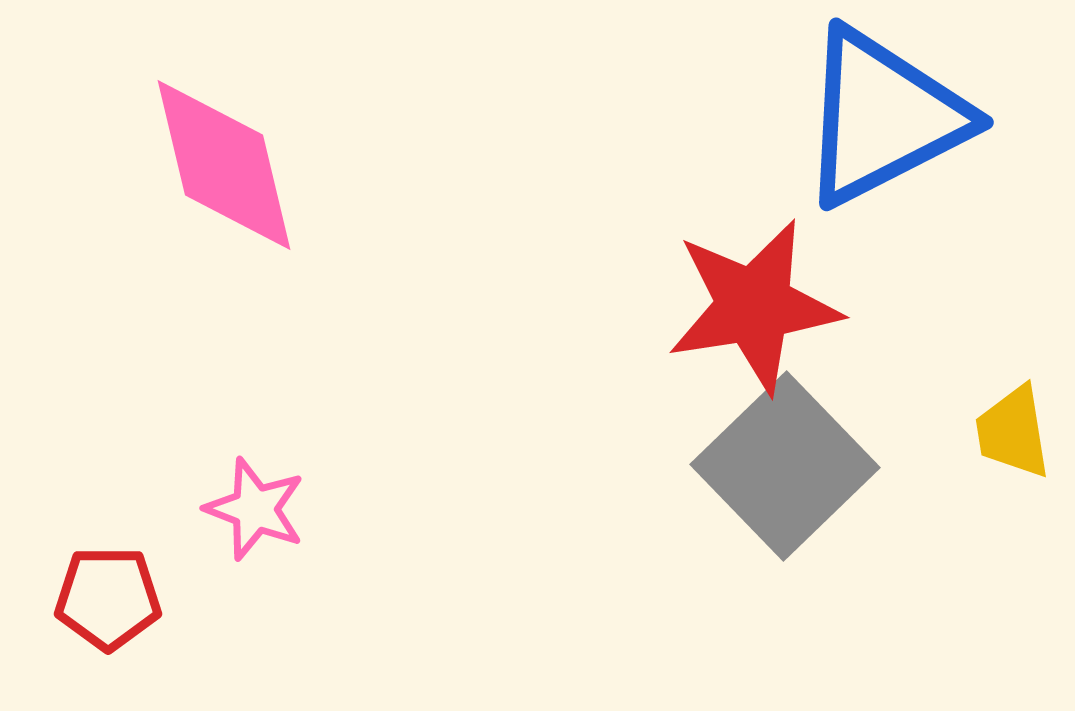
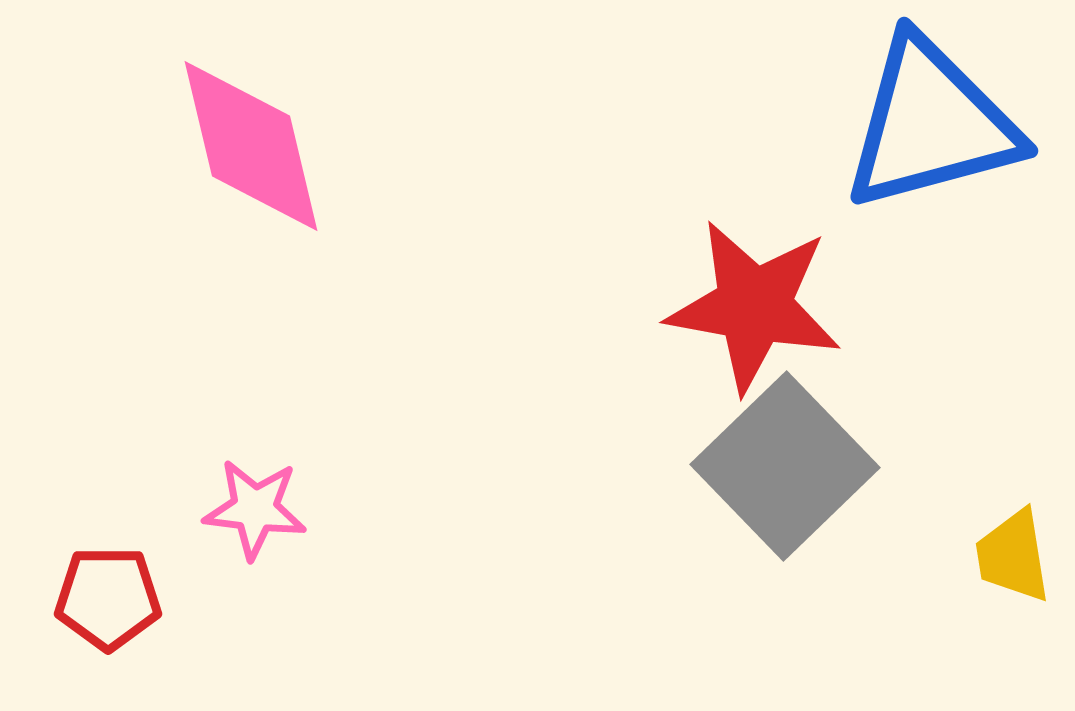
blue triangle: moved 48 px right, 7 px down; rotated 12 degrees clockwise
pink diamond: moved 27 px right, 19 px up
red star: rotated 19 degrees clockwise
yellow trapezoid: moved 124 px down
pink star: rotated 14 degrees counterclockwise
